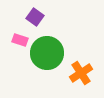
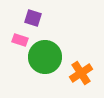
purple square: moved 2 px left, 1 px down; rotated 18 degrees counterclockwise
green circle: moved 2 px left, 4 px down
